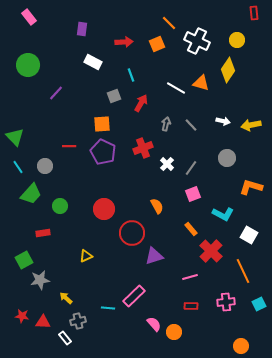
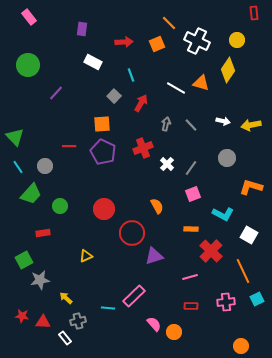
gray square at (114, 96): rotated 24 degrees counterclockwise
orange rectangle at (191, 229): rotated 48 degrees counterclockwise
cyan square at (259, 304): moved 2 px left, 5 px up
